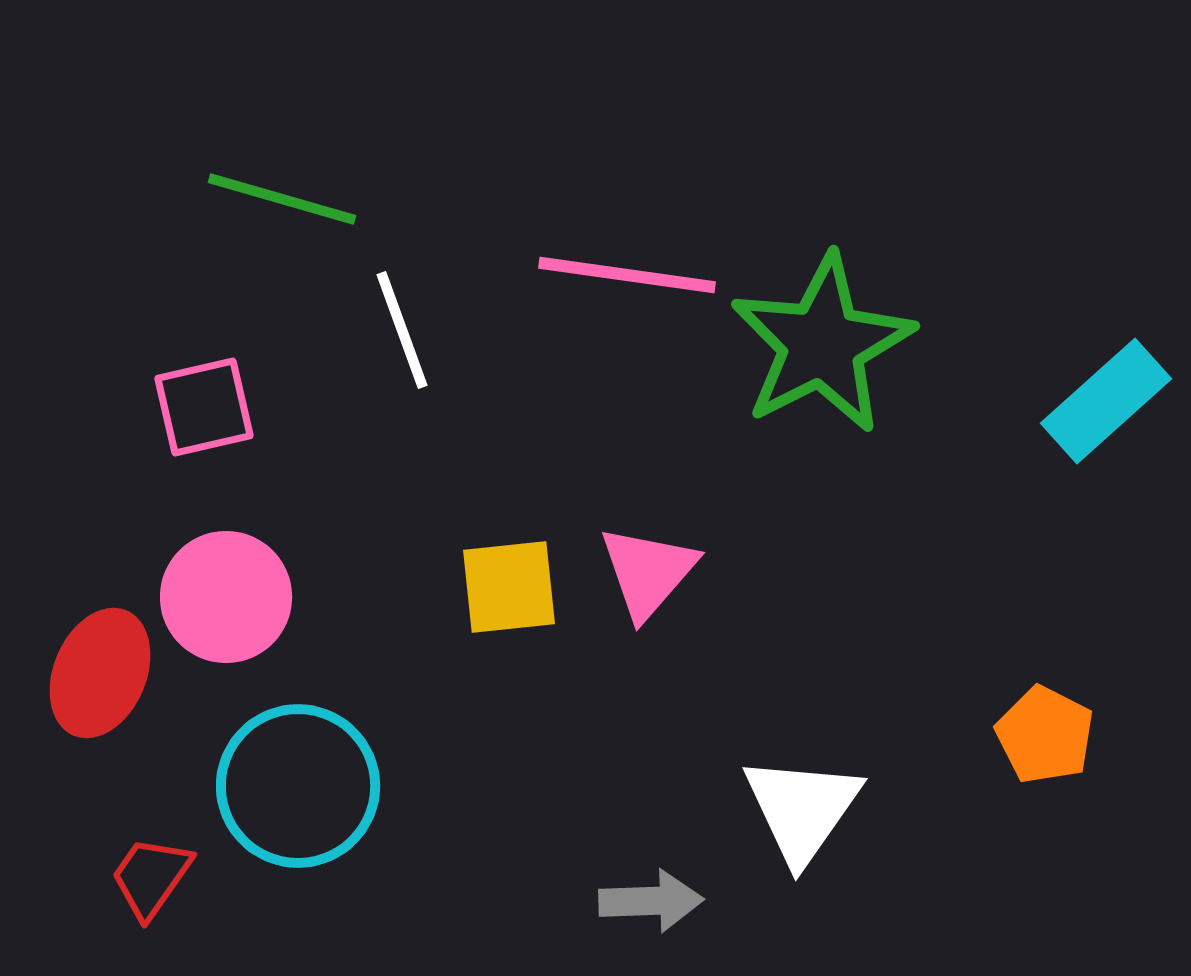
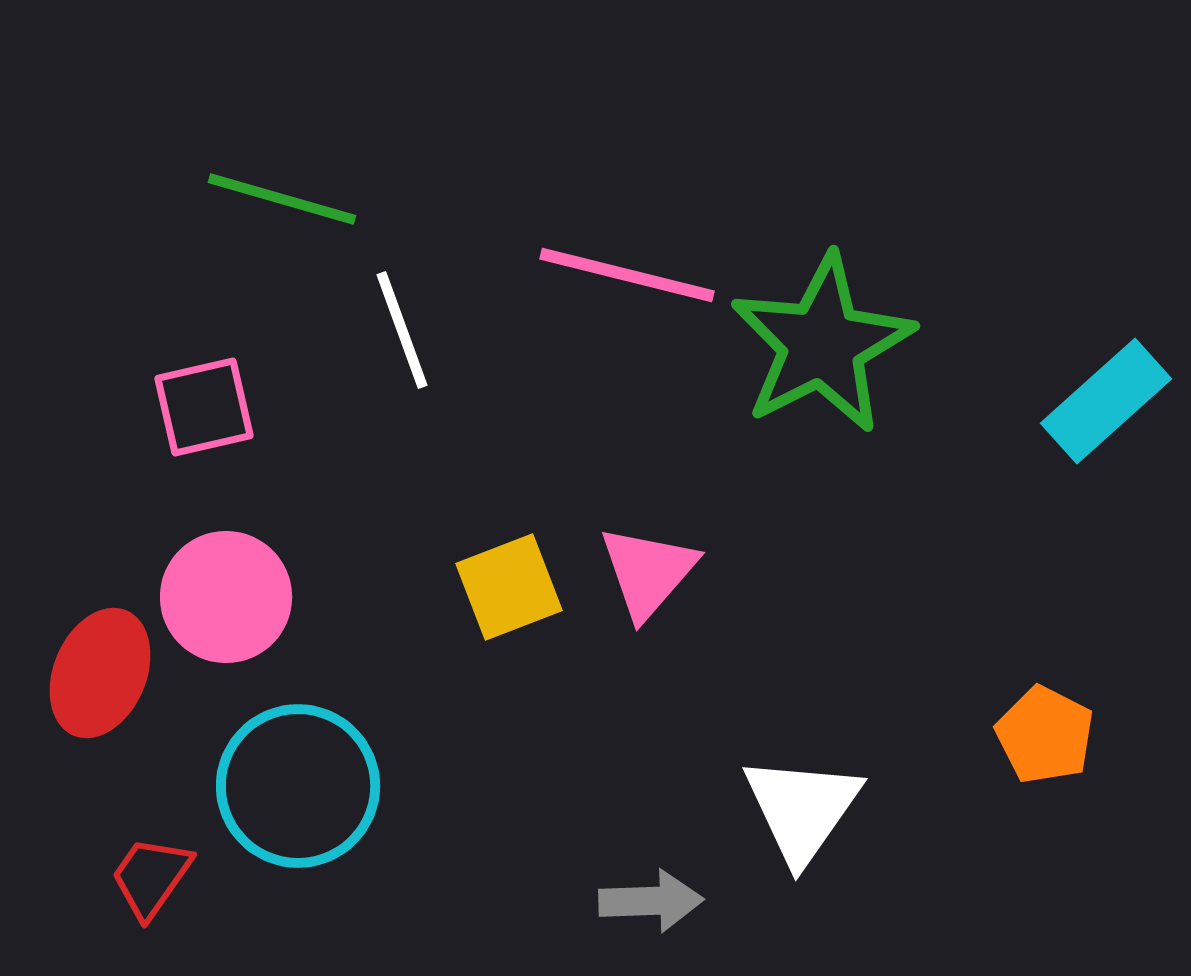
pink line: rotated 6 degrees clockwise
yellow square: rotated 15 degrees counterclockwise
